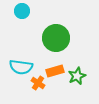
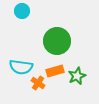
green circle: moved 1 px right, 3 px down
